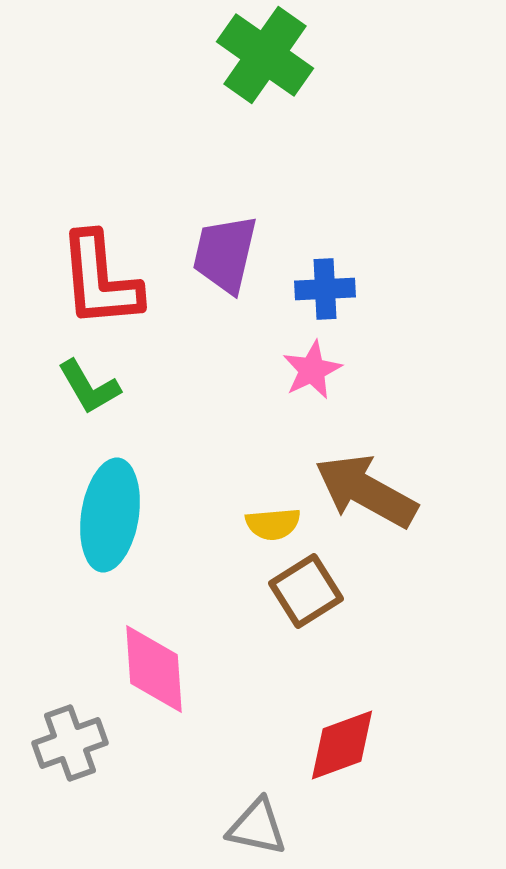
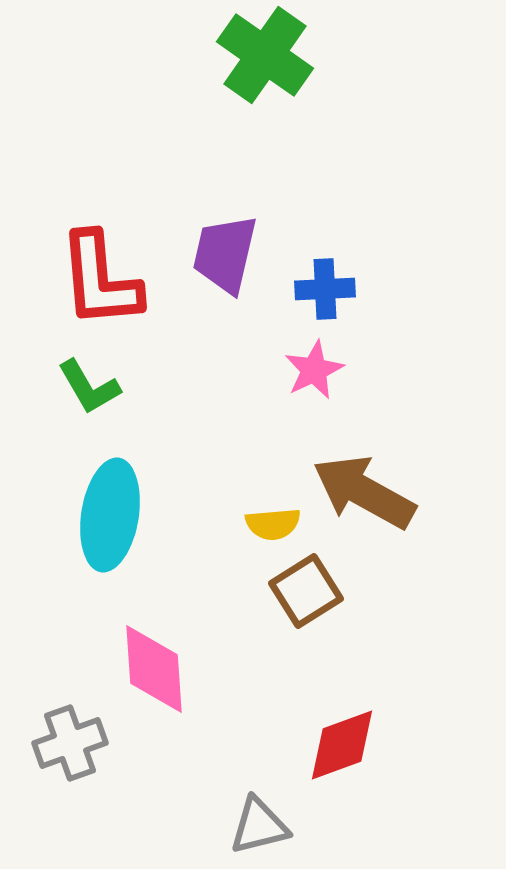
pink star: moved 2 px right
brown arrow: moved 2 px left, 1 px down
gray triangle: moved 2 px right, 1 px up; rotated 26 degrees counterclockwise
